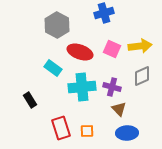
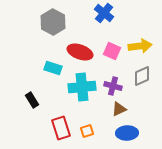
blue cross: rotated 36 degrees counterclockwise
gray hexagon: moved 4 px left, 3 px up
pink square: moved 2 px down
cyan rectangle: rotated 18 degrees counterclockwise
purple cross: moved 1 px right, 1 px up
black rectangle: moved 2 px right
brown triangle: rotated 49 degrees clockwise
orange square: rotated 16 degrees counterclockwise
